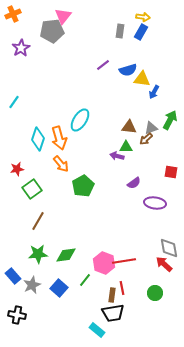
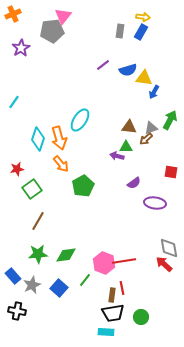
yellow triangle at (142, 79): moved 2 px right, 1 px up
green circle at (155, 293): moved 14 px left, 24 px down
black cross at (17, 315): moved 4 px up
cyan rectangle at (97, 330): moved 9 px right, 2 px down; rotated 35 degrees counterclockwise
